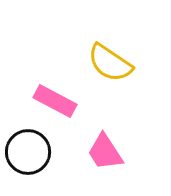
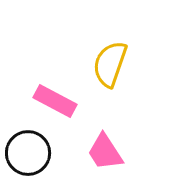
yellow semicircle: moved 1 px down; rotated 75 degrees clockwise
black circle: moved 1 px down
